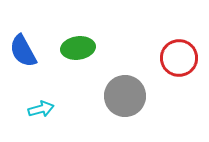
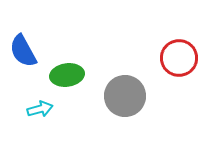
green ellipse: moved 11 px left, 27 px down
cyan arrow: moved 1 px left
